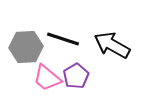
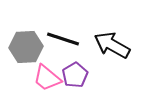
purple pentagon: moved 1 px left, 1 px up
